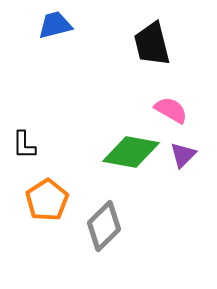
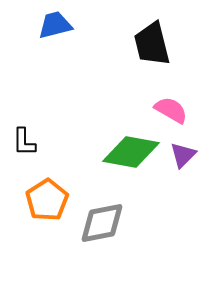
black L-shape: moved 3 px up
gray diamond: moved 2 px left, 3 px up; rotated 33 degrees clockwise
